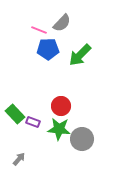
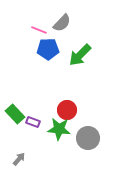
red circle: moved 6 px right, 4 px down
gray circle: moved 6 px right, 1 px up
